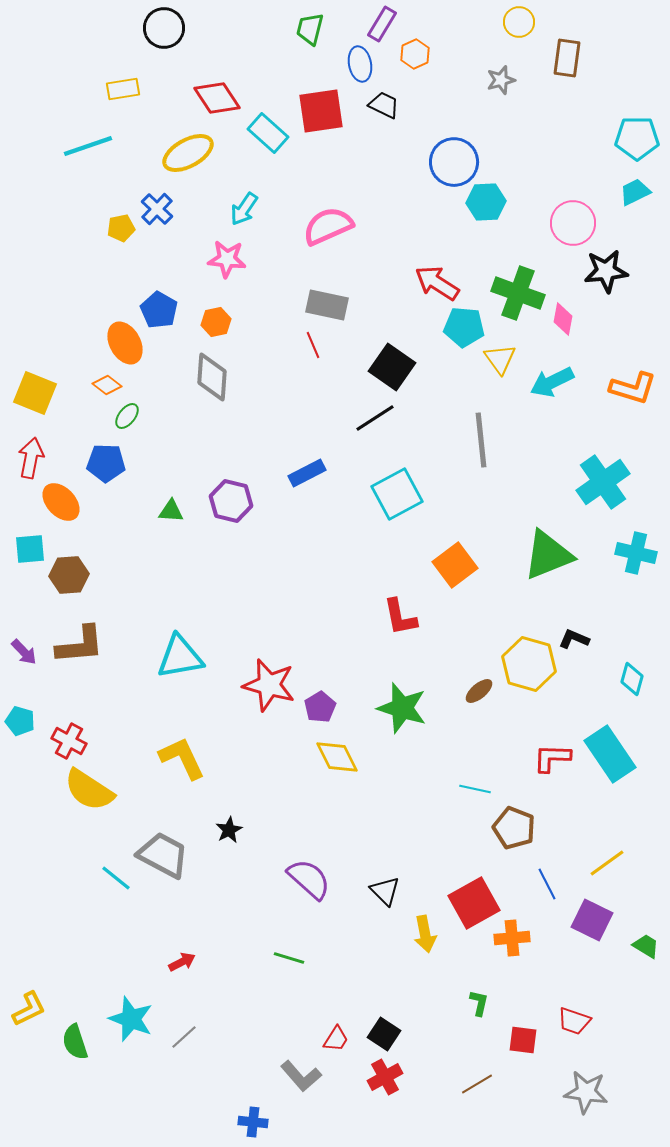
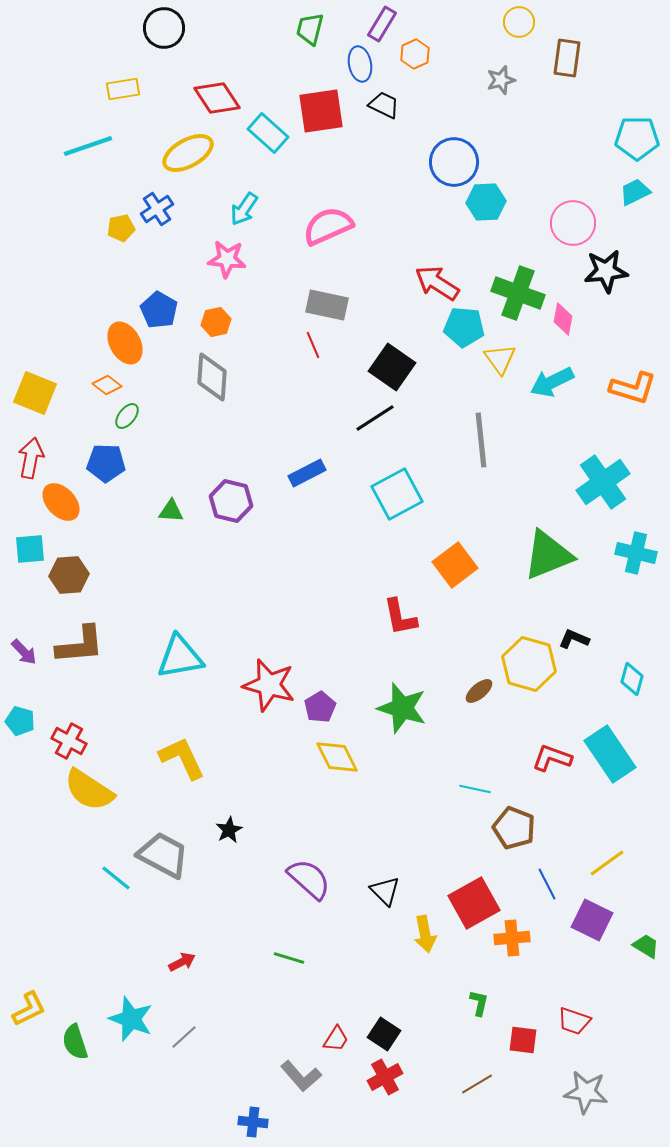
blue cross at (157, 209): rotated 12 degrees clockwise
red L-shape at (552, 758): rotated 18 degrees clockwise
